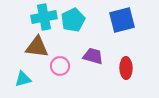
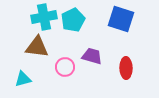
blue square: moved 1 px left, 1 px up; rotated 32 degrees clockwise
purple trapezoid: moved 1 px left
pink circle: moved 5 px right, 1 px down
